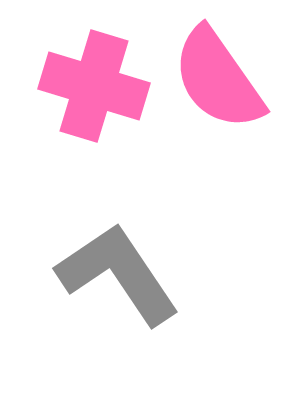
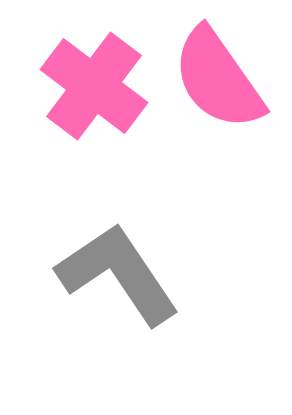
pink cross: rotated 20 degrees clockwise
